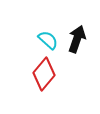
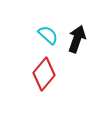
cyan semicircle: moved 5 px up
